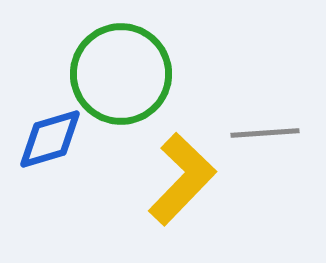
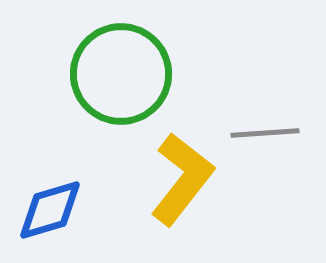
blue diamond: moved 71 px down
yellow L-shape: rotated 6 degrees counterclockwise
